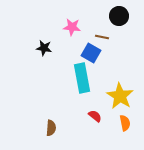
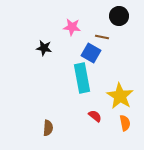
brown semicircle: moved 3 px left
